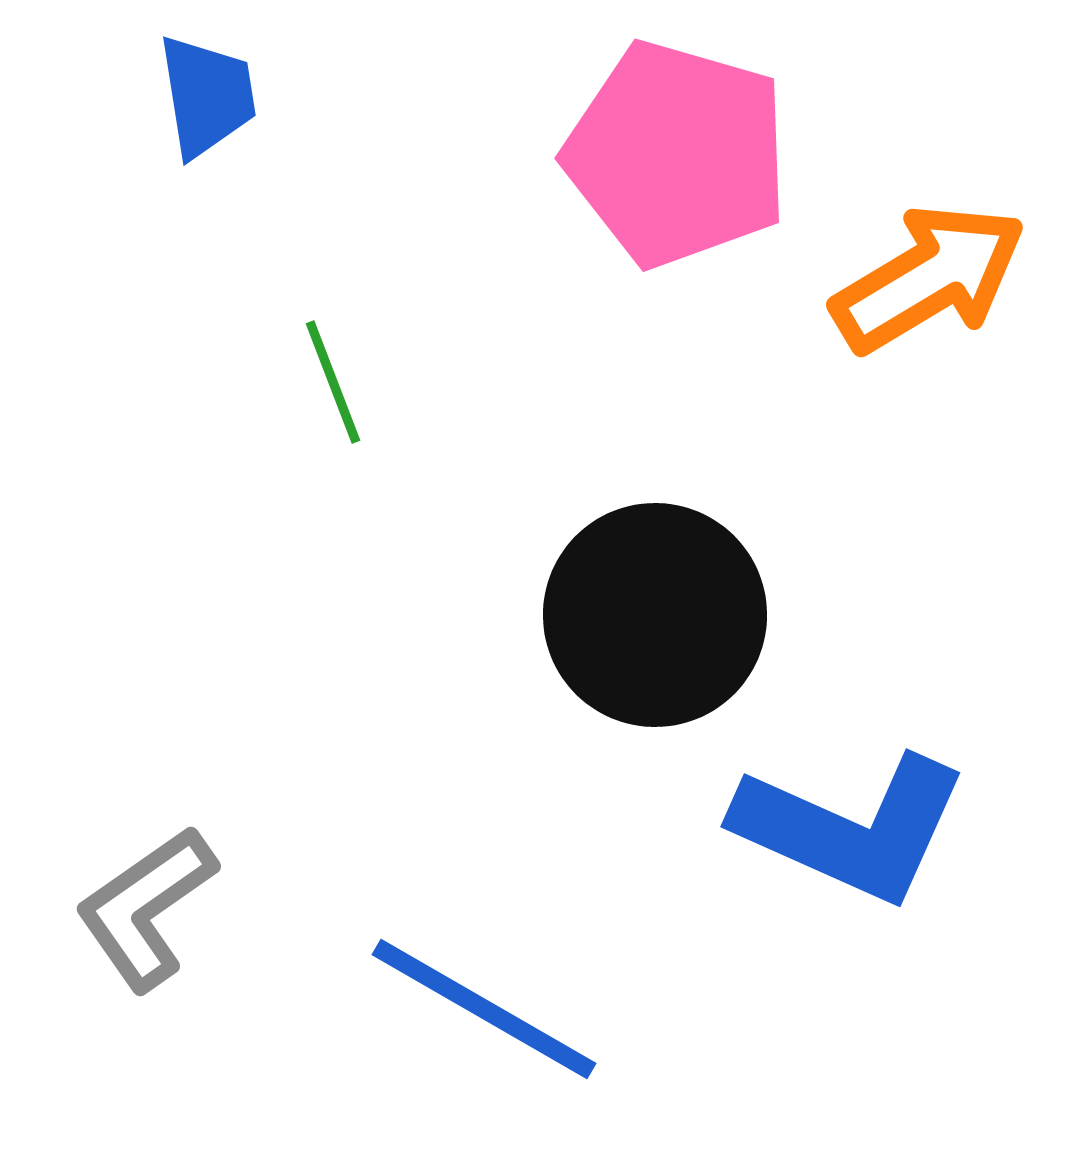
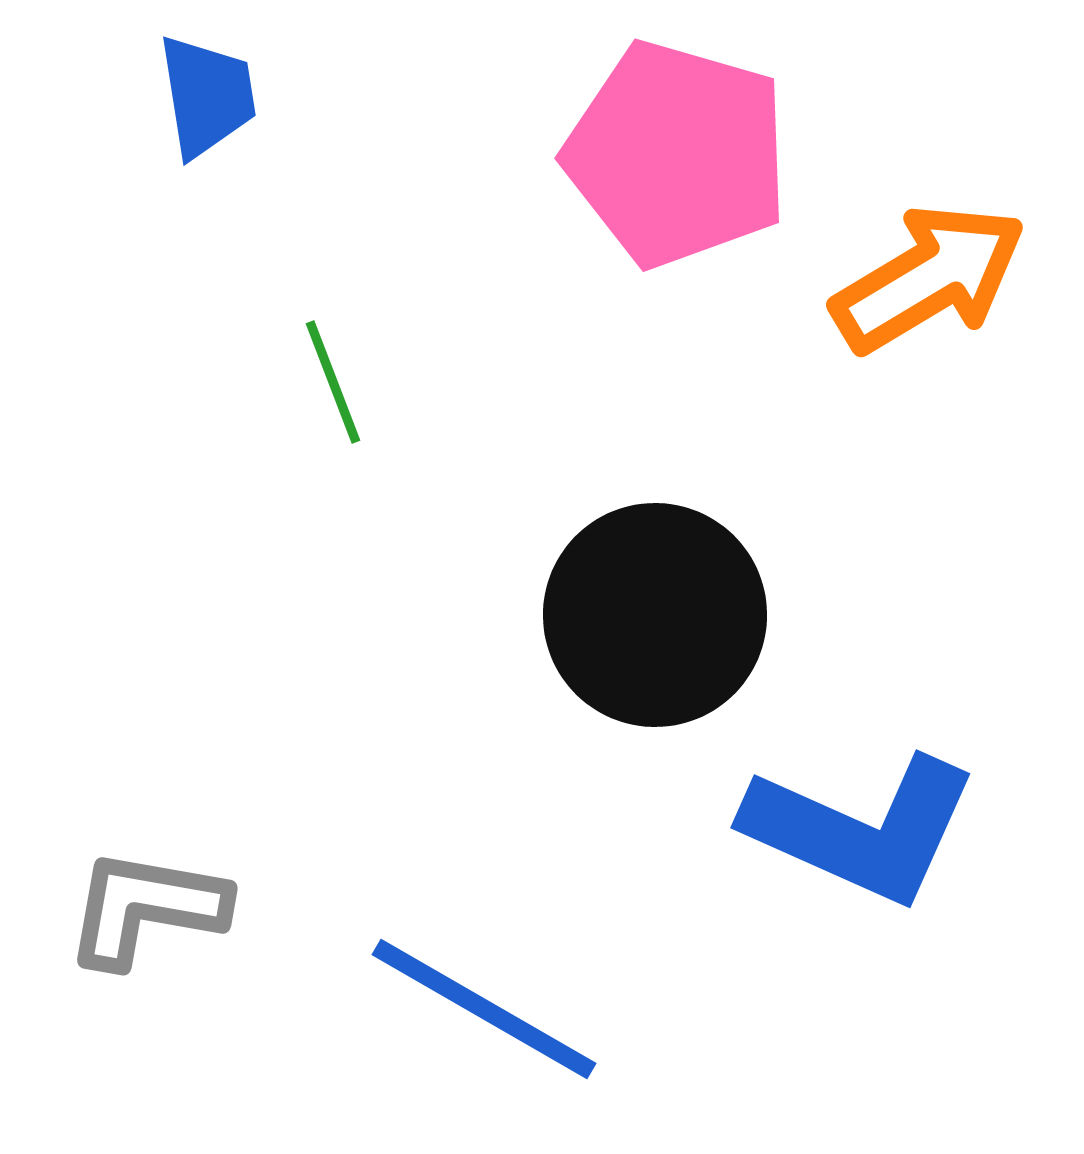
blue L-shape: moved 10 px right, 1 px down
gray L-shape: rotated 45 degrees clockwise
